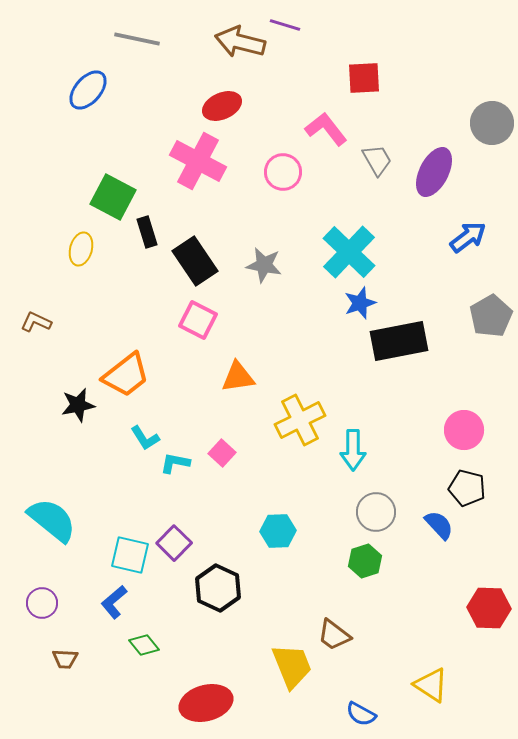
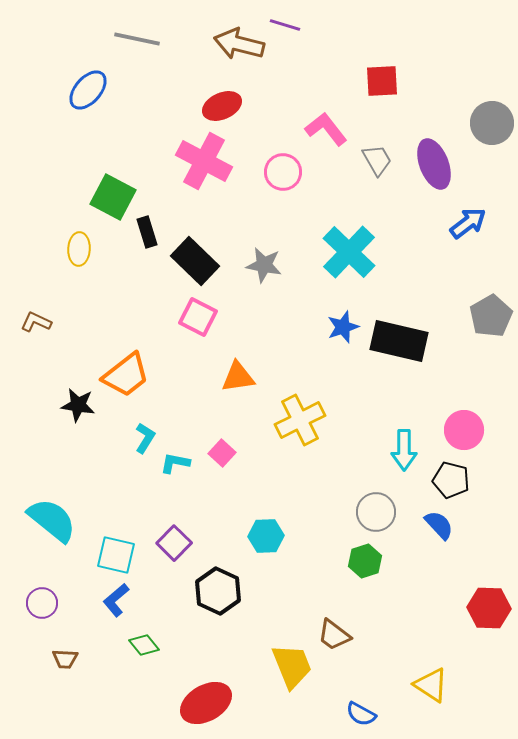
brown arrow at (240, 42): moved 1 px left, 2 px down
red square at (364, 78): moved 18 px right, 3 px down
pink cross at (198, 161): moved 6 px right
purple ellipse at (434, 172): moved 8 px up; rotated 48 degrees counterclockwise
blue arrow at (468, 237): moved 14 px up
yellow ellipse at (81, 249): moved 2 px left; rotated 12 degrees counterclockwise
black rectangle at (195, 261): rotated 12 degrees counterclockwise
blue star at (360, 303): moved 17 px left, 24 px down
pink square at (198, 320): moved 3 px up
black rectangle at (399, 341): rotated 24 degrees clockwise
black star at (78, 405): rotated 20 degrees clockwise
cyan L-shape at (145, 438): rotated 116 degrees counterclockwise
cyan arrow at (353, 450): moved 51 px right
black pentagon at (467, 488): moved 16 px left, 8 px up
cyan hexagon at (278, 531): moved 12 px left, 5 px down
cyan square at (130, 555): moved 14 px left
black hexagon at (218, 588): moved 3 px down
blue L-shape at (114, 602): moved 2 px right, 2 px up
red ellipse at (206, 703): rotated 15 degrees counterclockwise
